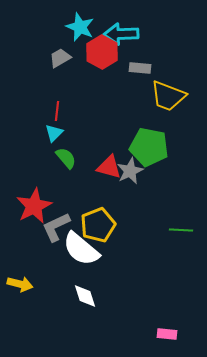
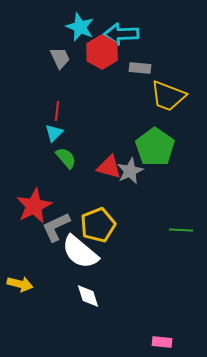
gray trapezoid: rotated 95 degrees clockwise
green pentagon: moved 6 px right; rotated 24 degrees clockwise
white semicircle: moved 1 px left, 3 px down
white diamond: moved 3 px right
pink rectangle: moved 5 px left, 8 px down
